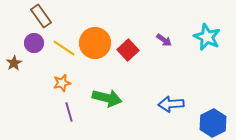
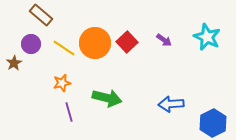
brown rectangle: moved 1 px up; rotated 15 degrees counterclockwise
purple circle: moved 3 px left, 1 px down
red square: moved 1 px left, 8 px up
